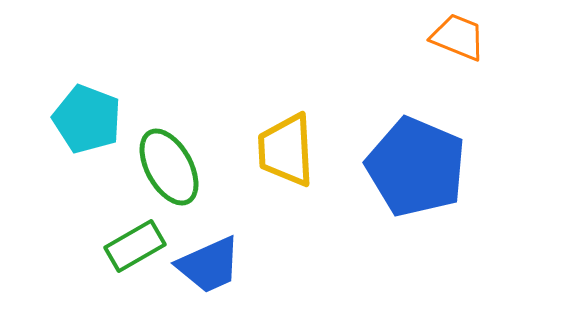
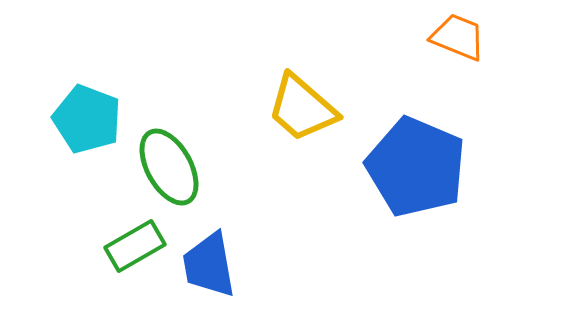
yellow trapezoid: moved 16 px right, 42 px up; rotated 46 degrees counterclockwise
blue trapezoid: rotated 104 degrees clockwise
